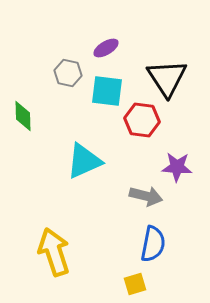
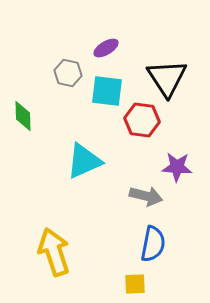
yellow square: rotated 15 degrees clockwise
